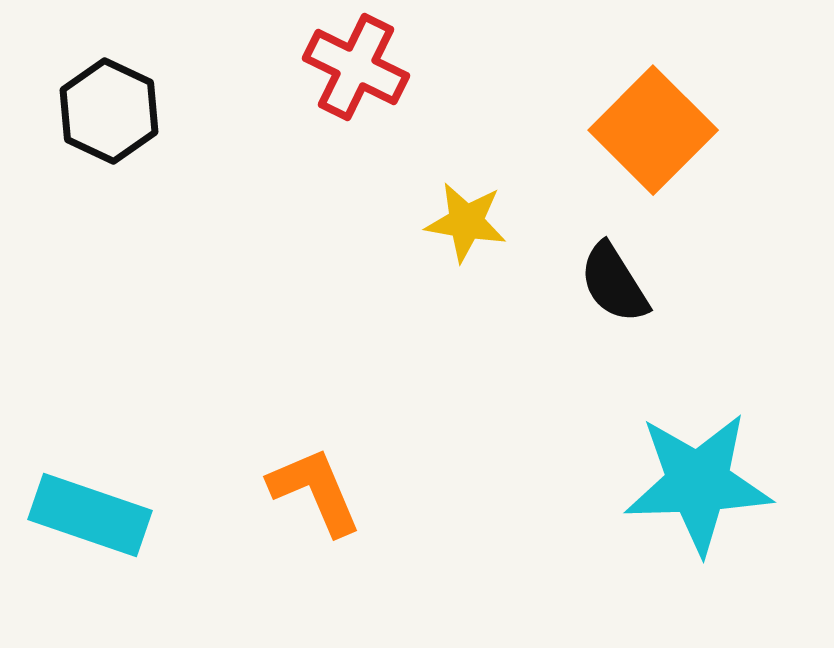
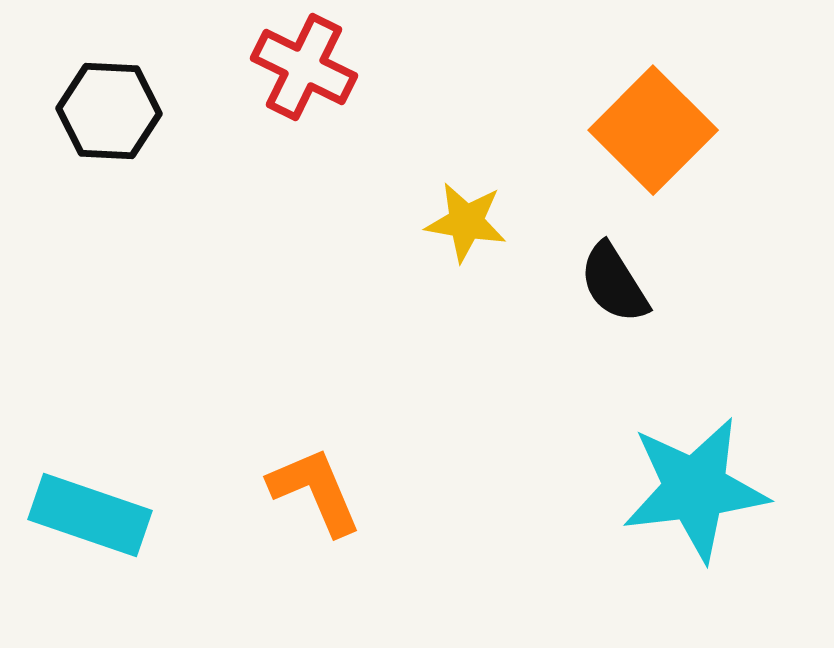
red cross: moved 52 px left
black hexagon: rotated 22 degrees counterclockwise
cyan star: moved 3 px left, 6 px down; rotated 5 degrees counterclockwise
